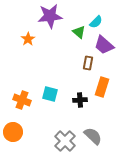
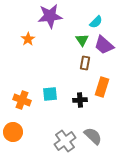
green triangle: moved 3 px right, 8 px down; rotated 16 degrees clockwise
brown rectangle: moved 3 px left
cyan square: rotated 21 degrees counterclockwise
gray cross: rotated 10 degrees clockwise
